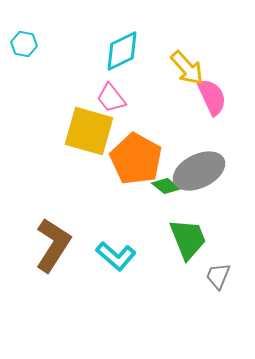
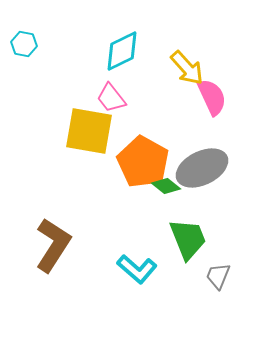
yellow square: rotated 6 degrees counterclockwise
orange pentagon: moved 7 px right, 3 px down
gray ellipse: moved 3 px right, 3 px up
cyan L-shape: moved 21 px right, 13 px down
